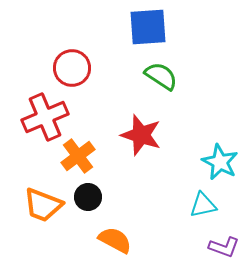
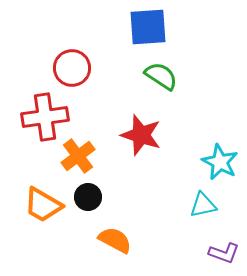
red cross: rotated 15 degrees clockwise
orange trapezoid: rotated 9 degrees clockwise
purple L-shape: moved 6 px down
